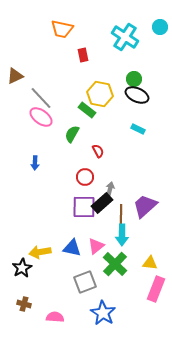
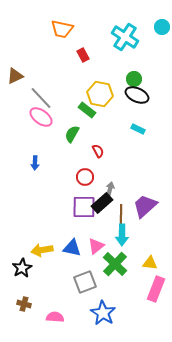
cyan circle: moved 2 px right
red rectangle: rotated 16 degrees counterclockwise
yellow arrow: moved 2 px right, 2 px up
